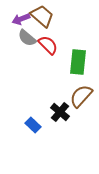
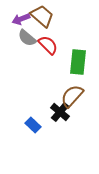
brown semicircle: moved 9 px left
